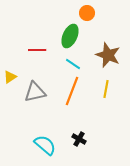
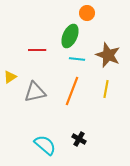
cyan line: moved 4 px right, 5 px up; rotated 28 degrees counterclockwise
